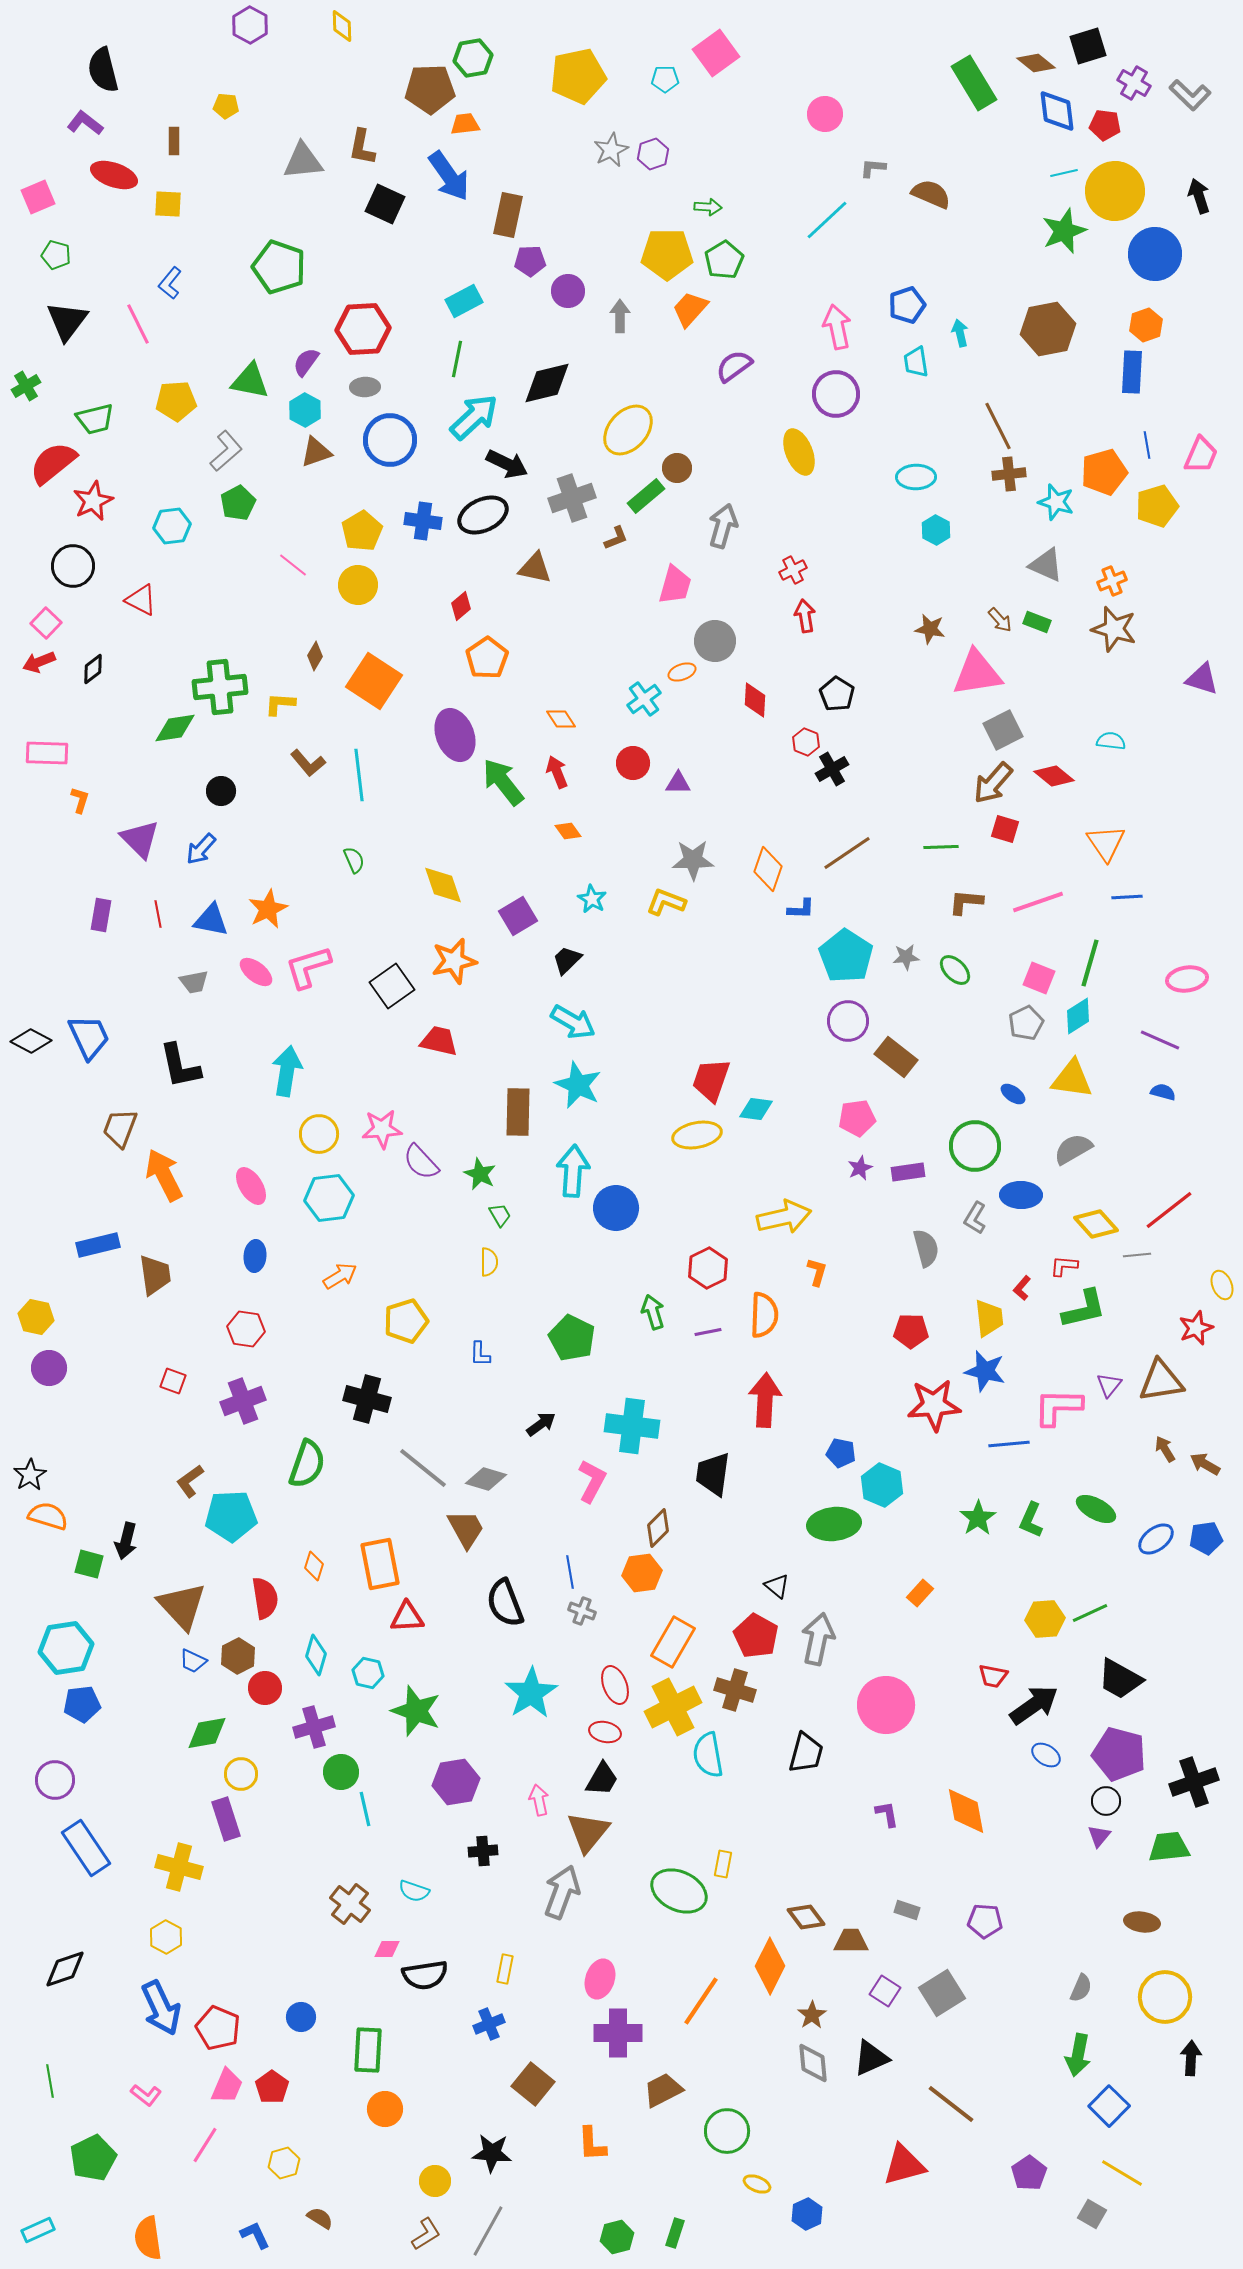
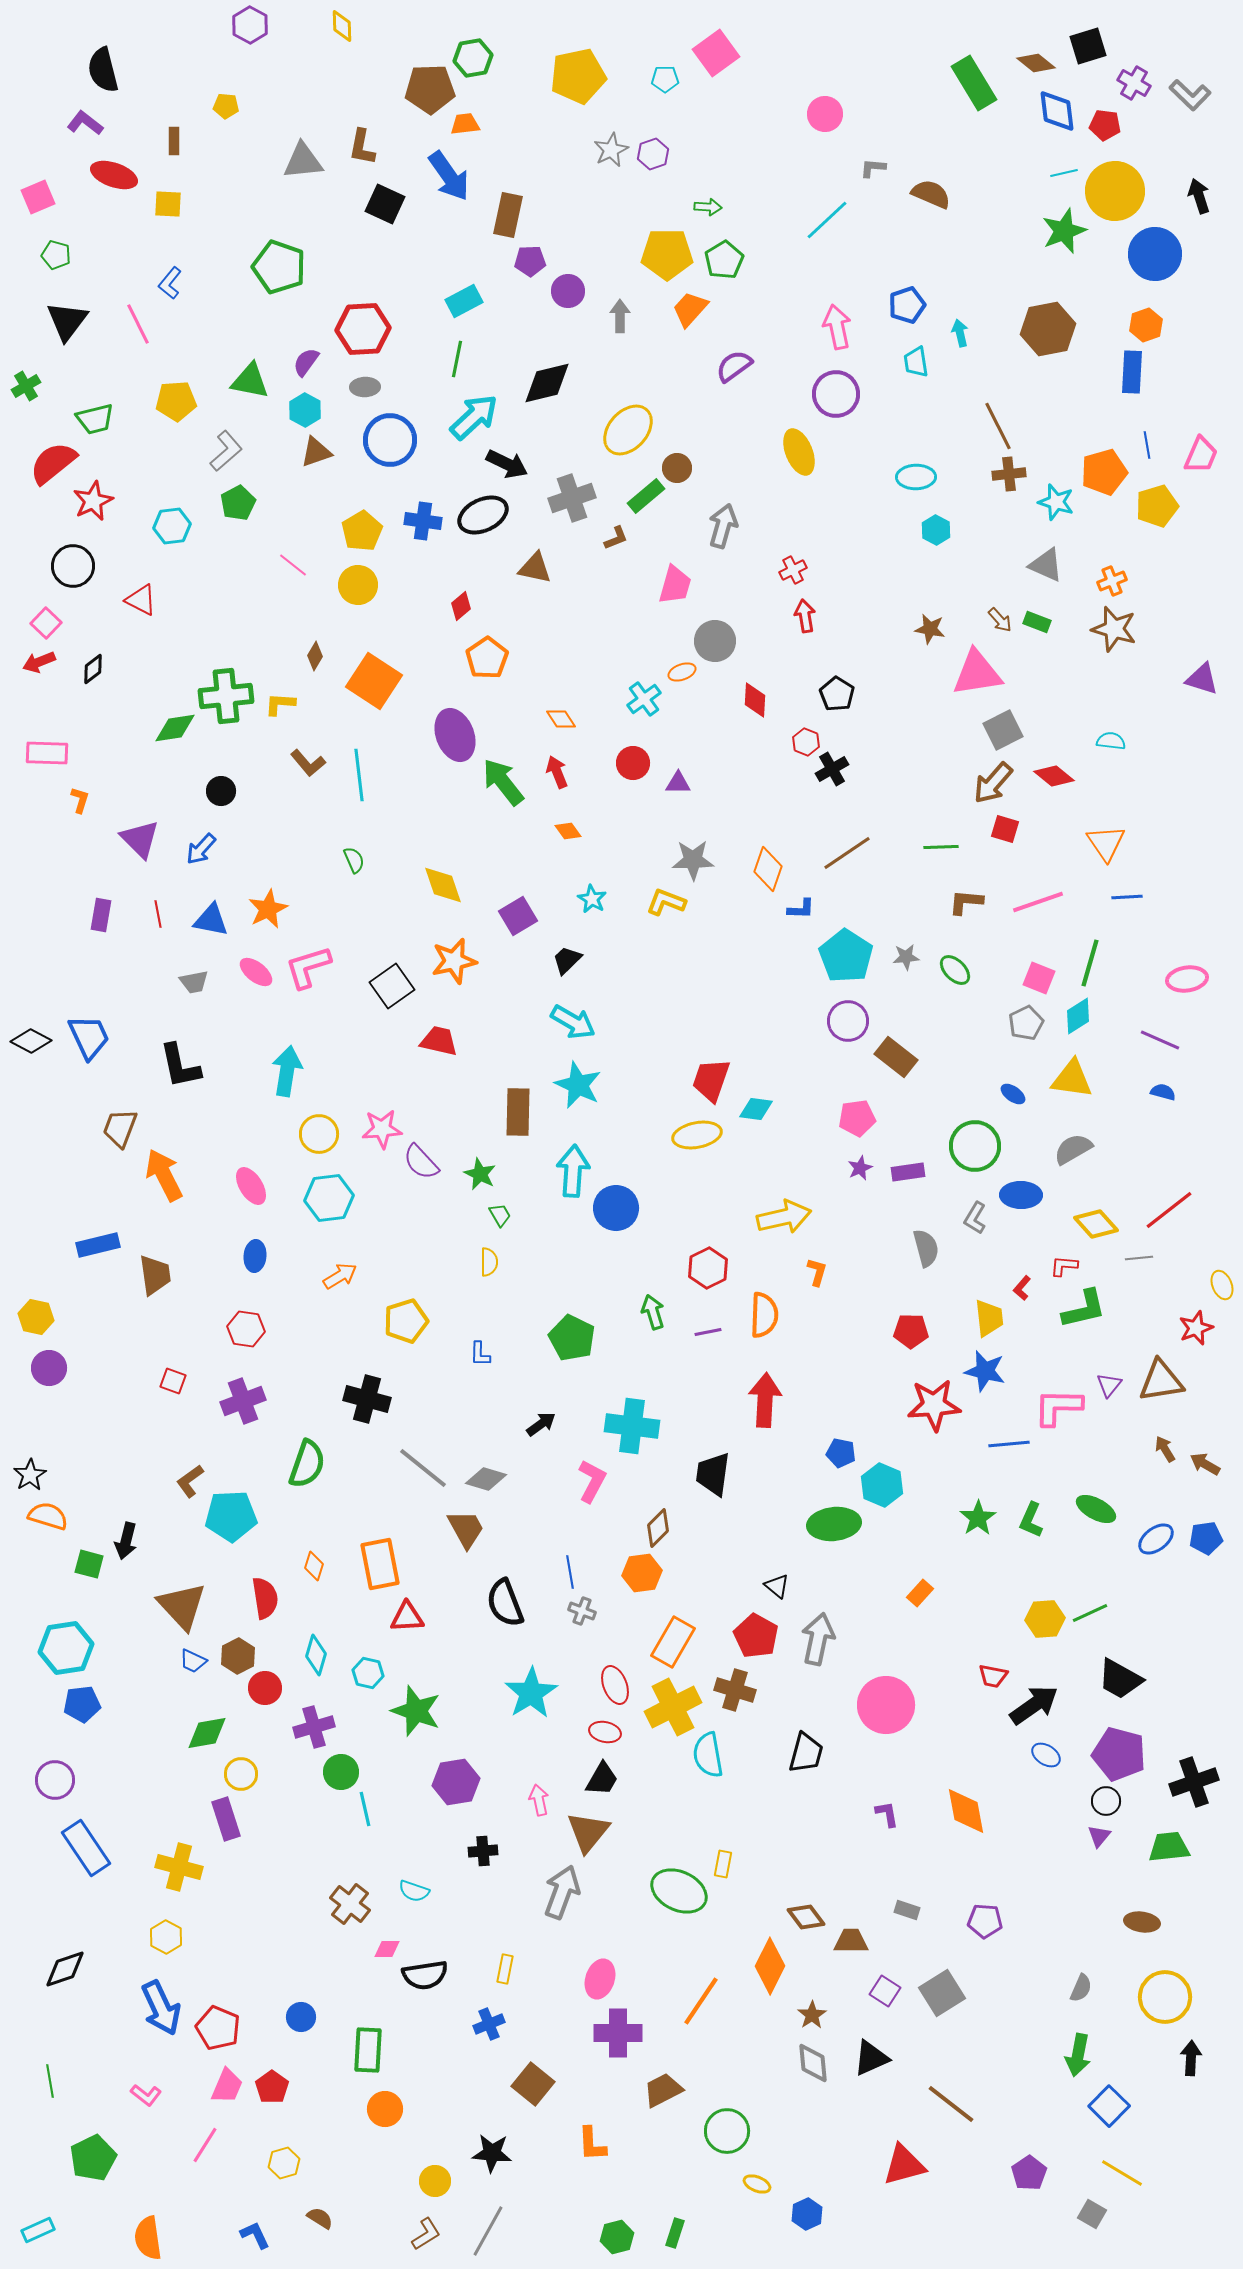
green cross at (220, 687): moved 6 px right, 9 px down
gray line at (1137, 1255): moved 2 px right, 3 px down
